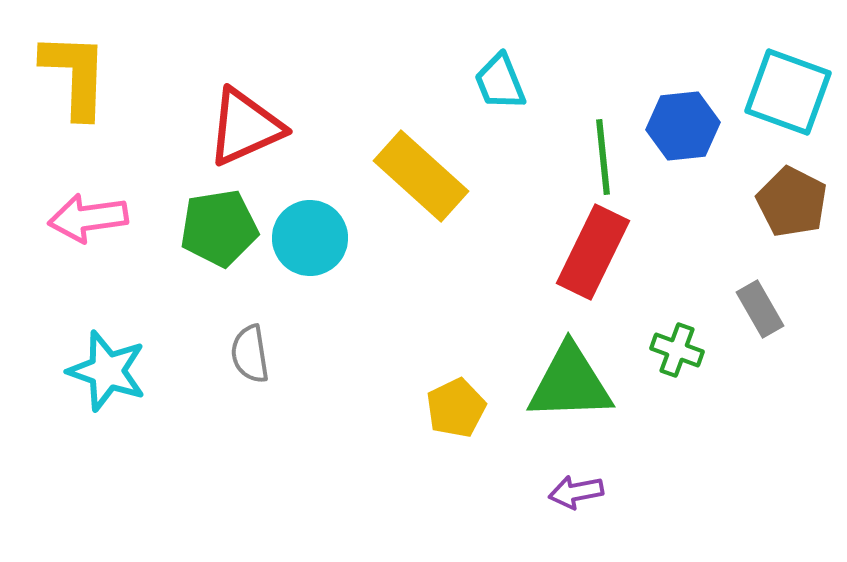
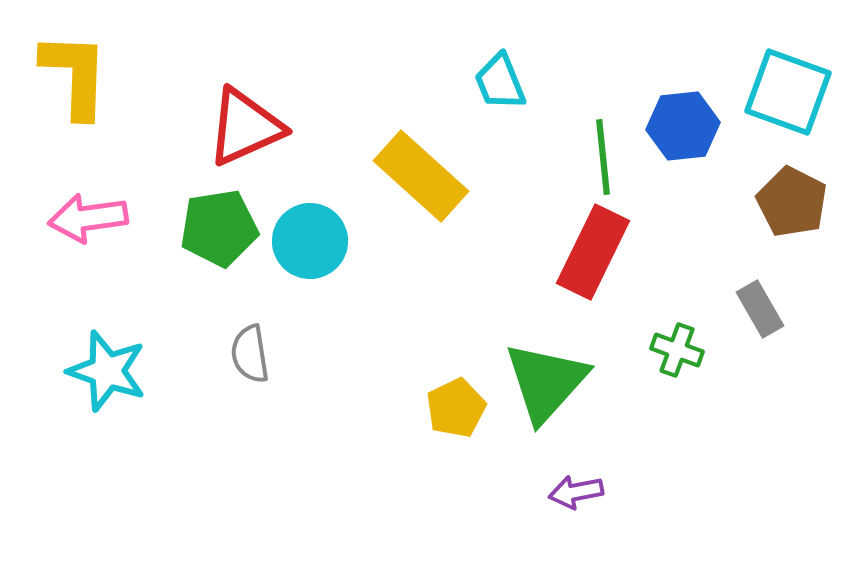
cyan circle: moved 3 px down
green triangle: moved 24 px left, 1 px up; rotated 46 degrees counterclockwise
